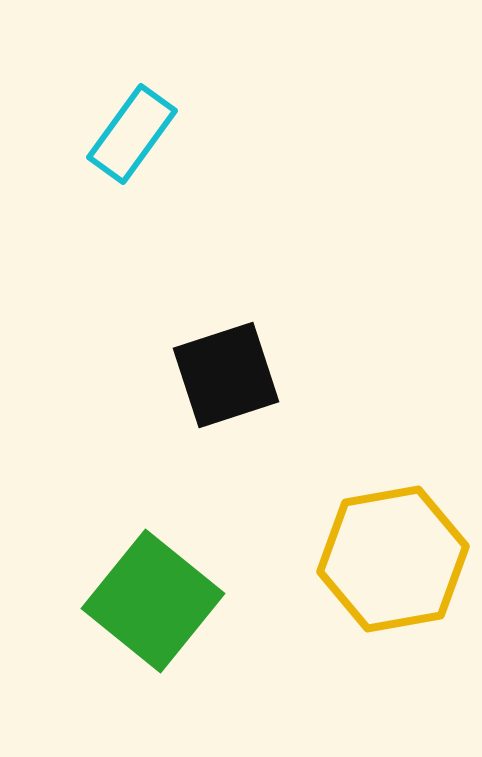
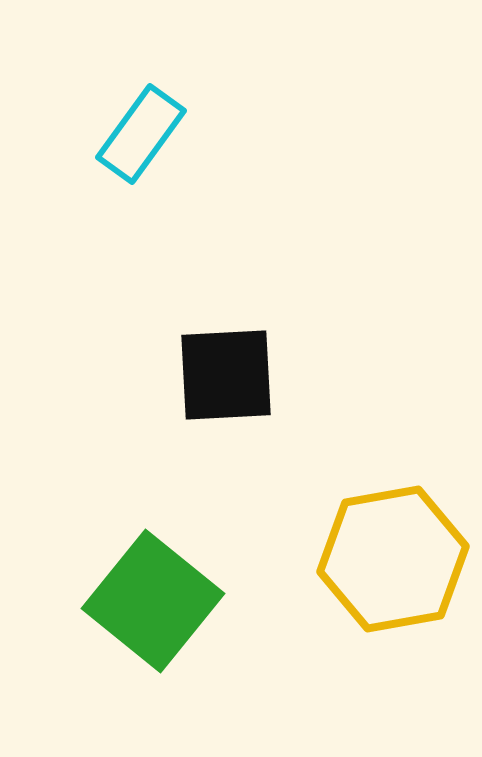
cyan rectangle: moved 9 px right
black square: rotated 15 degrees clockwise
